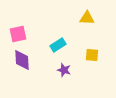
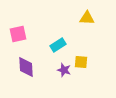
yellow square: moved 11 px left, 7 px down
purple diamond: moved 4 px right, 7 px down
